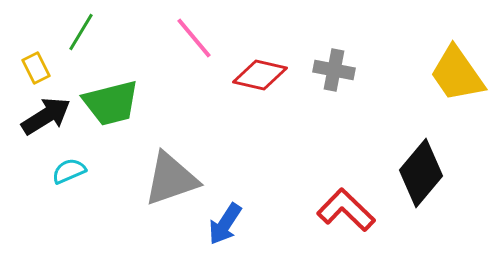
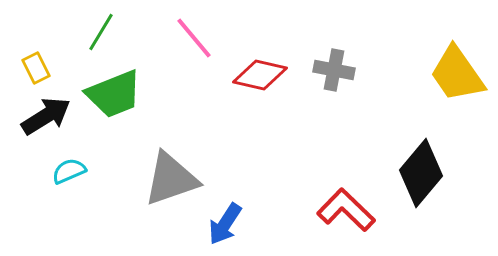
green line: moved 20 px right
green trapezoid: moved 3 px right, 9 px up; rotated 8 degrees counterclockwise
